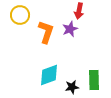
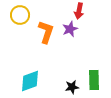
cyan diamond: moved 19 px left, 6 px down
